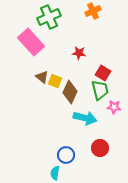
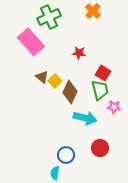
orange cross: rotated 21 degrees counterclockwise
yellow square: rotated 24 degrees clockwise
